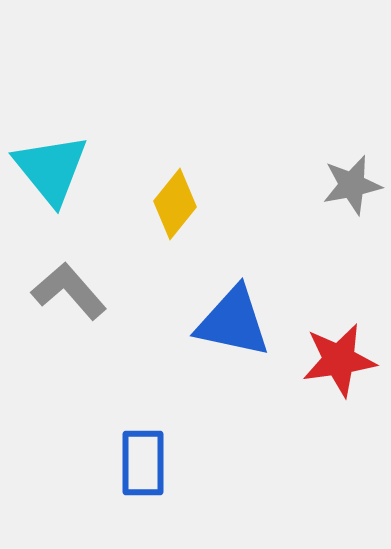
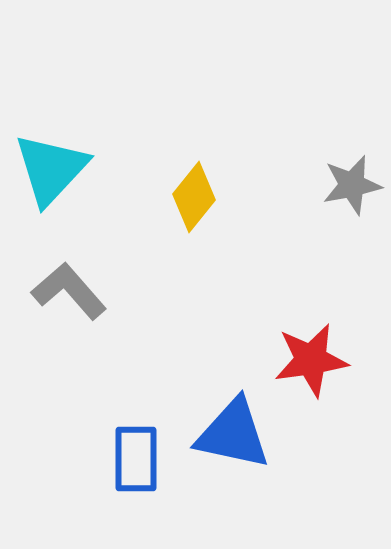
cyan triangle: rotated 22 degrees clockwise
yellow diamond: moved 19 px right, 7 px up
blue triangle: moved 112 px down
red star: moved 28 px left
blue rectangle: moved 7 px left, 4 px up
